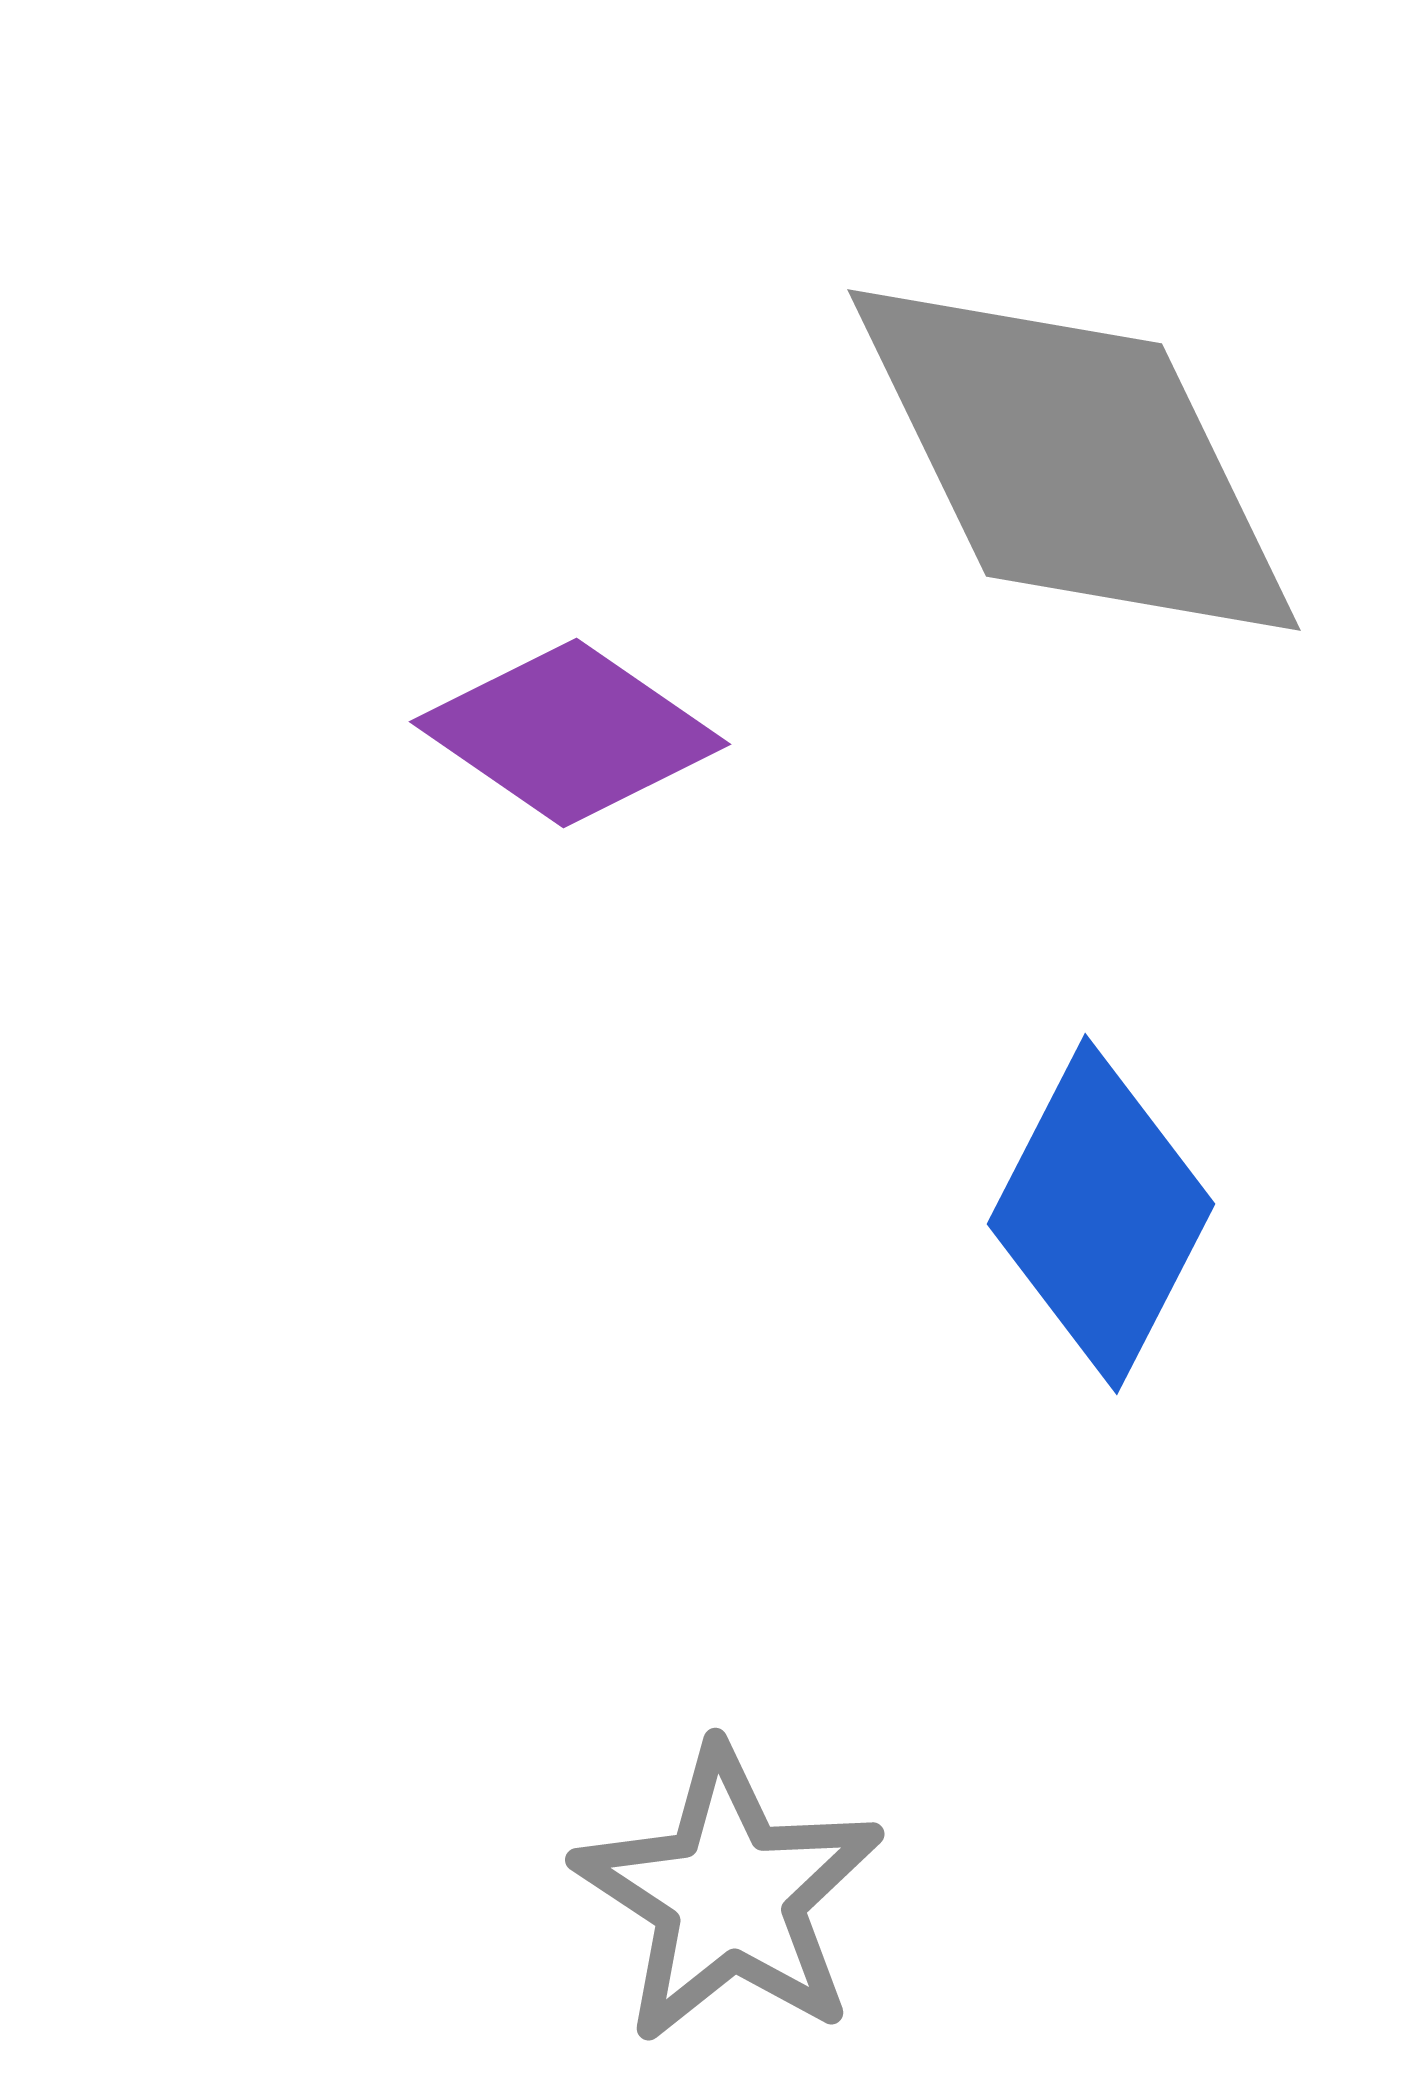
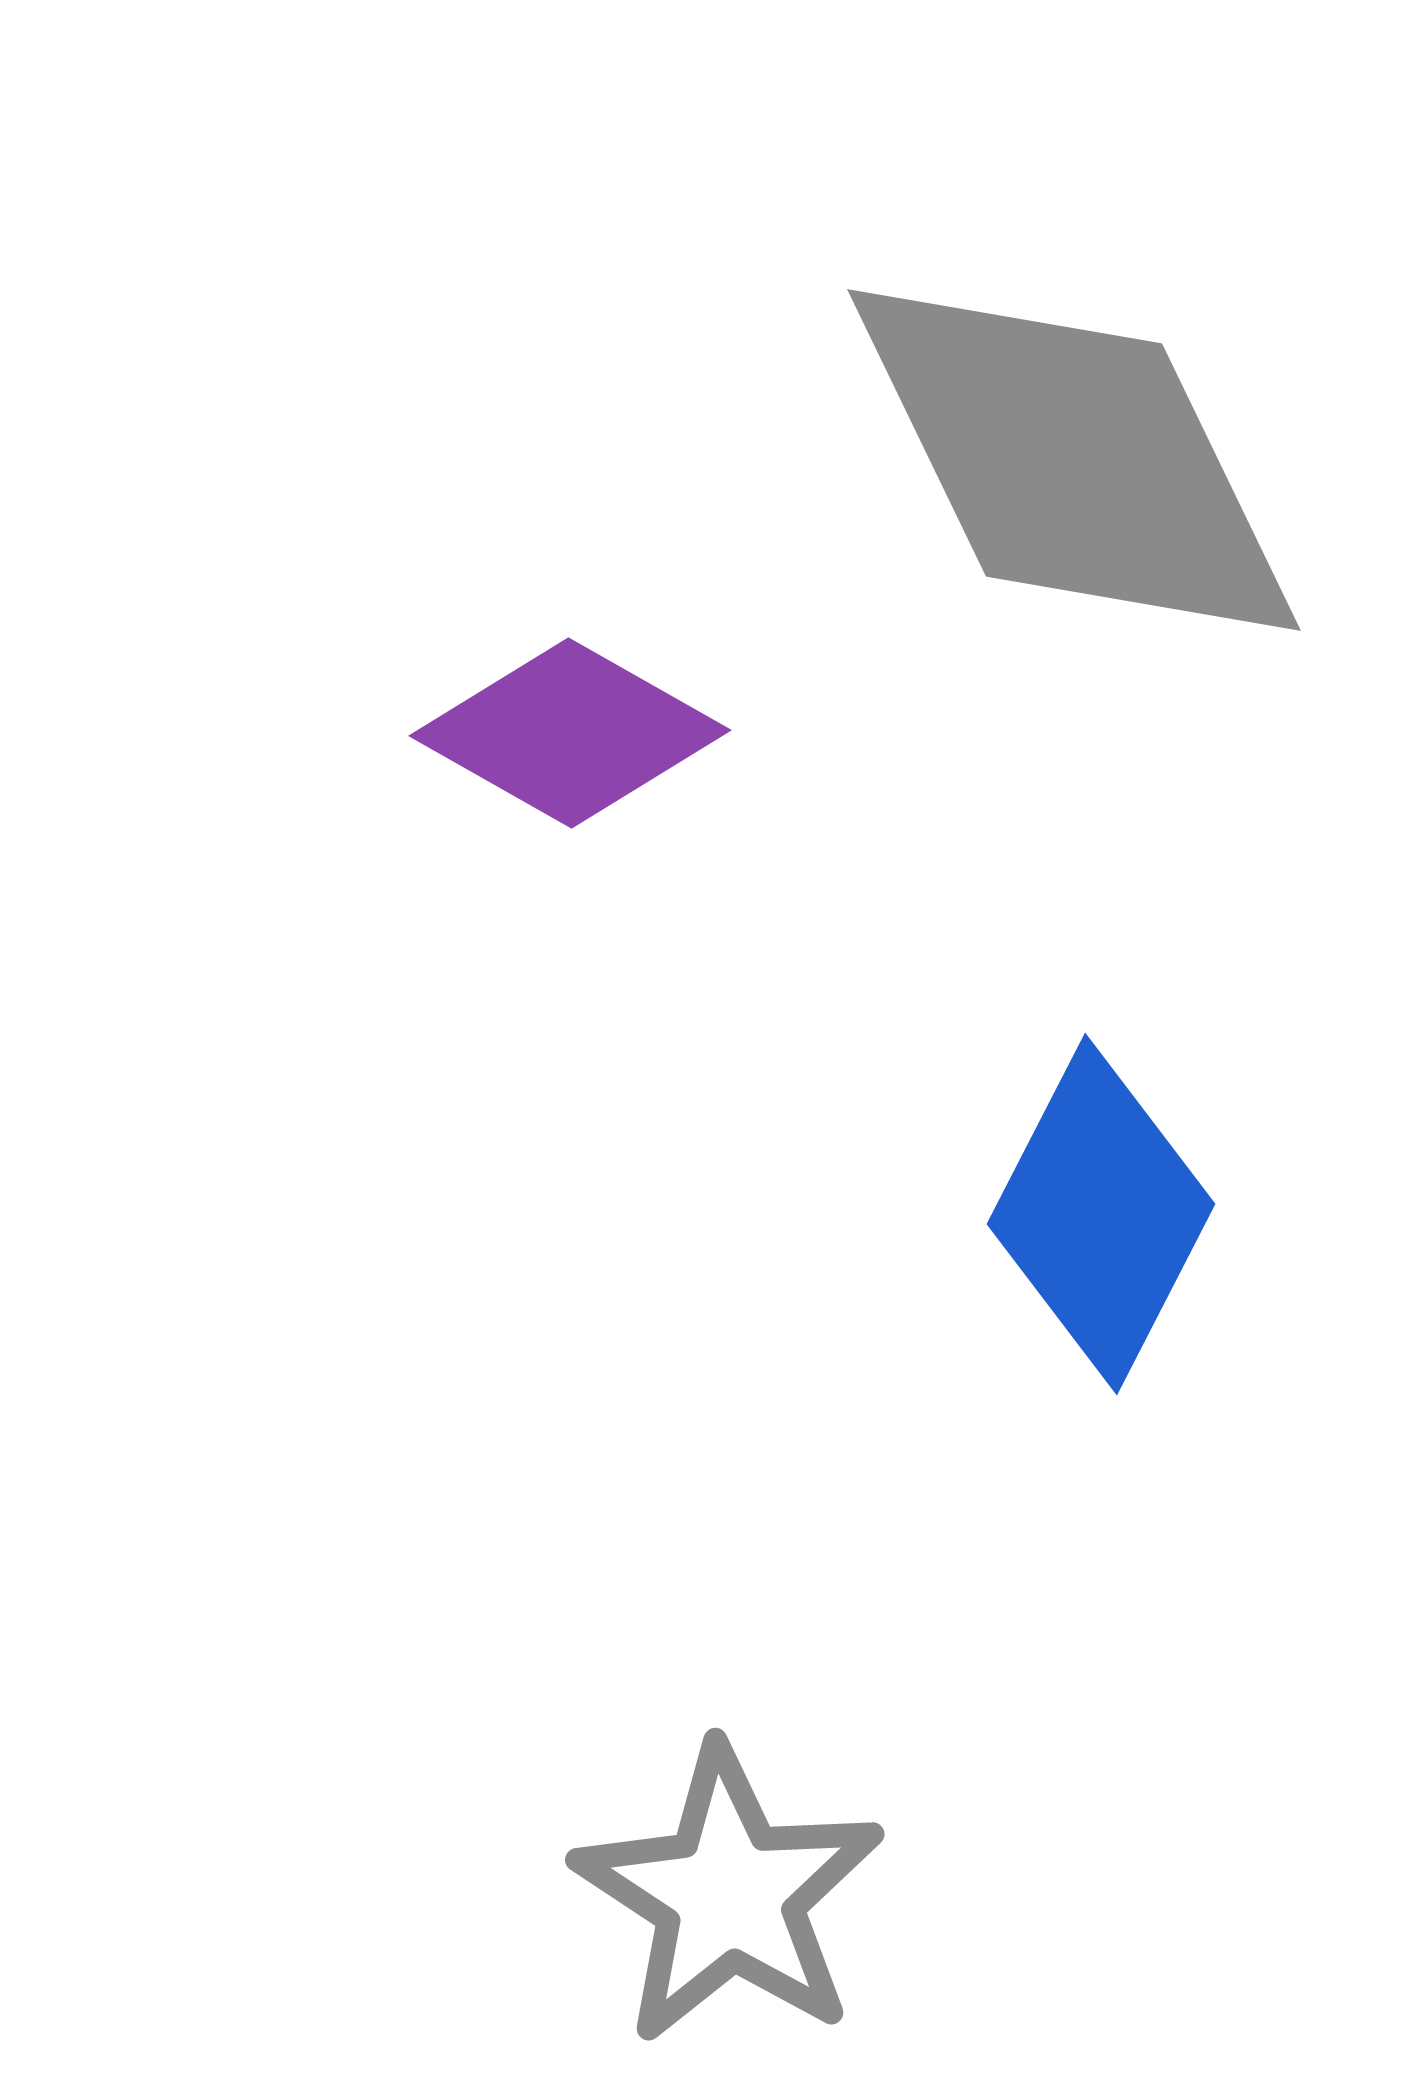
purple diamond: rotated 5 degrees counterclockwise
